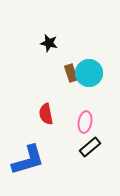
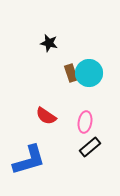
red semicircle: moved 2 px down; rotated 45 degrees counterclockwise
blue L-shape: moved 1 px right
